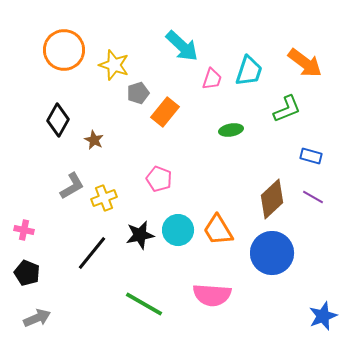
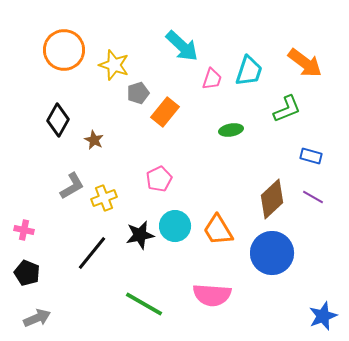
pink pentagon: rotated 25 degrees clockwise
cyan circle: moved 3 px left, 4 px up
